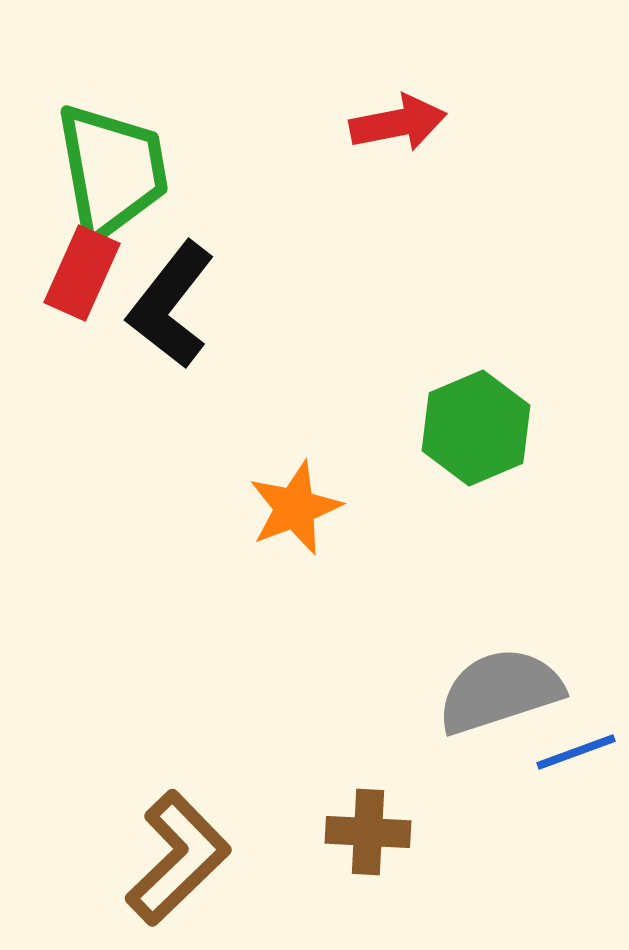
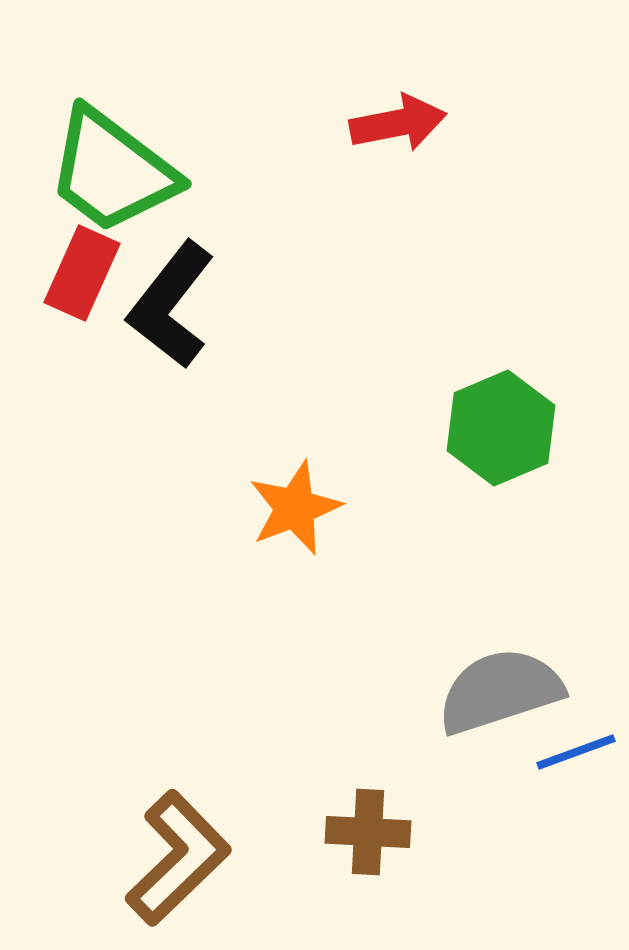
green trapezoid: rotated 137 degrees clockwise
green hexagon: moved 25 px right
